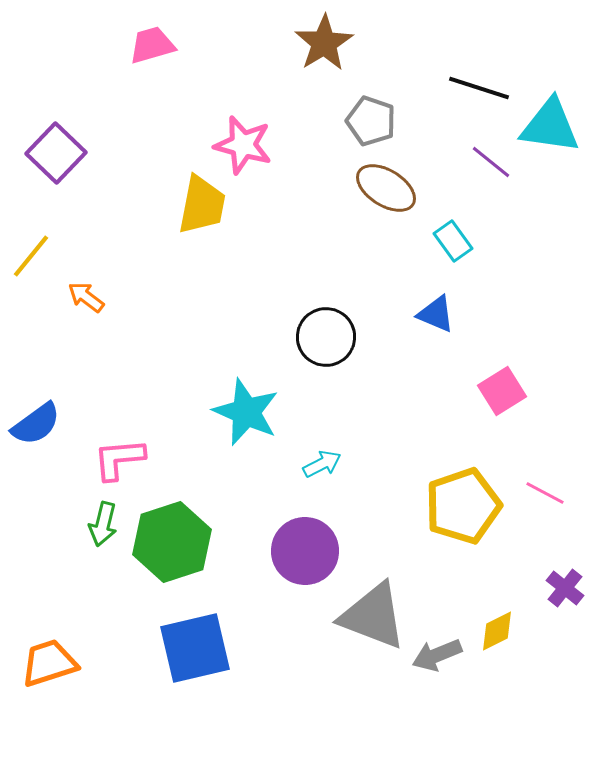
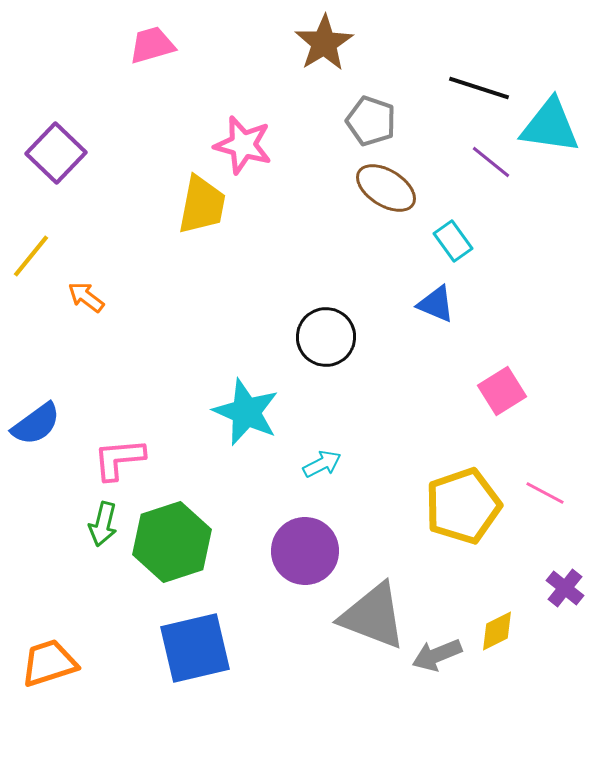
blue triangle: moved 10 px up
